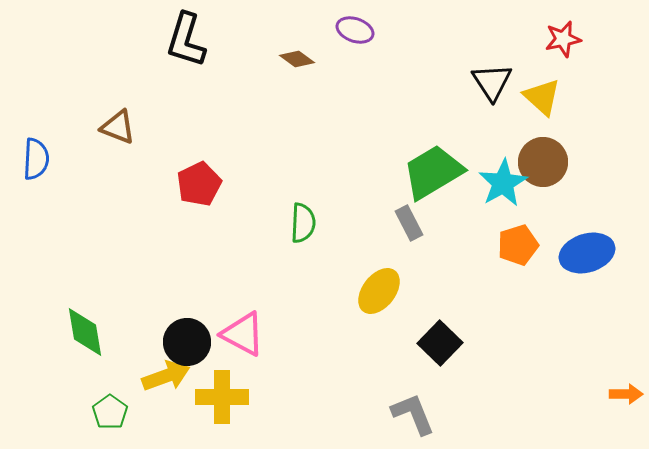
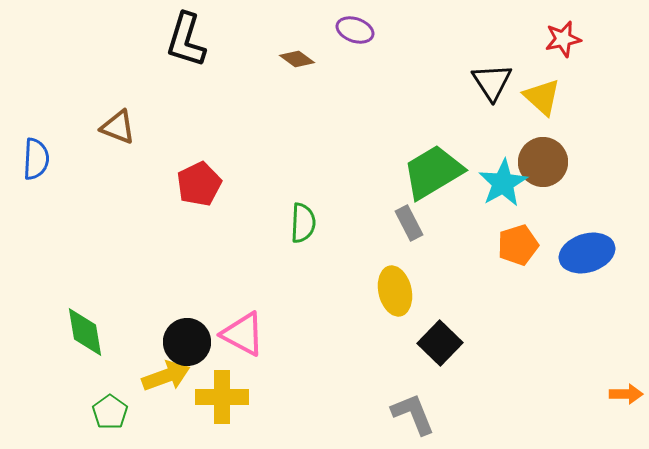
yellow ellipse: moved 16 px right; rotated 51 degrees counterclockwise
